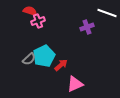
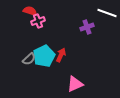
red arrow: moved 10 px up; rotated 24 degrees counterclockwise
